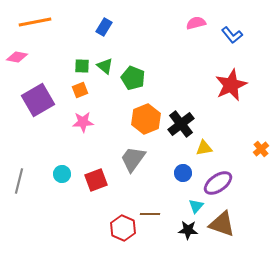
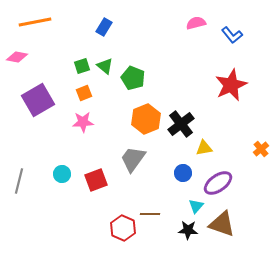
green square: rotated 21 degrees counterclockwise
orange square: moved 4 px right, 3 px down
